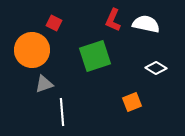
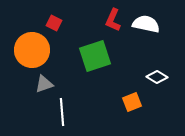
white diamond: moved 1 px right, 9 px down
